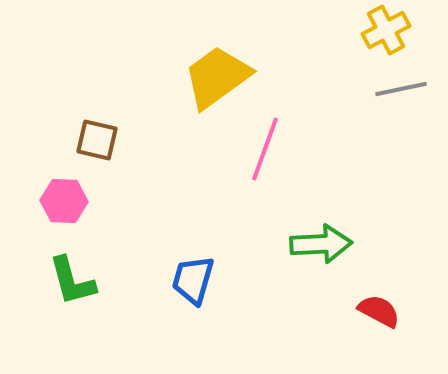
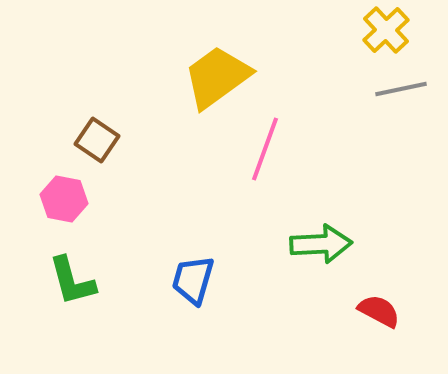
yellow cross: rotated 15 degrees counterclockwise
brown square: rotated 21 degrees clockwise
pink hexagon: moved 2 px up; rotated 9 degrees clockwise
